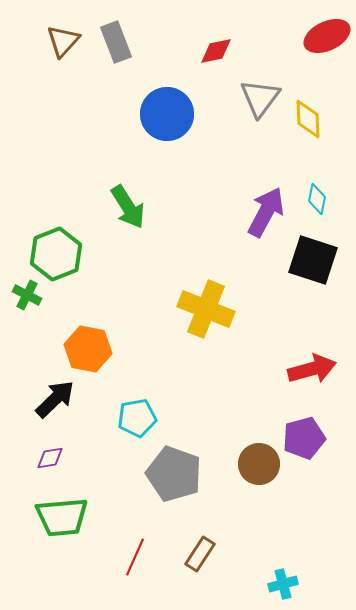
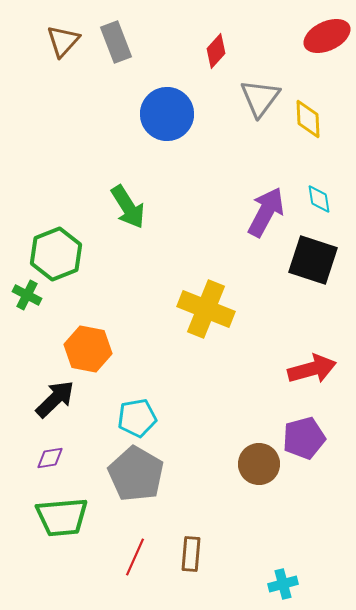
red diamond: rotated 36 degrees counterclockwise
cyan diamond: moved 2 px right; rotated 20 degrees counterclockwise
gray pentagon: moved 38 px left; rotated 10 degrees clockwise
brown rectangle: moved 9 px left; rotated 28 degrees counterclockwise
